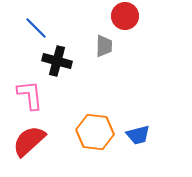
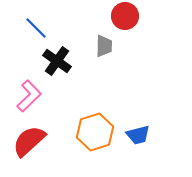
black cross: rotated 20 degrees clockwise
pink L-shape: moved 1 px left, 1 px down; rotated 52 degrees clockwise
orange hexagon: rotated 24 degrees counterclockwise
